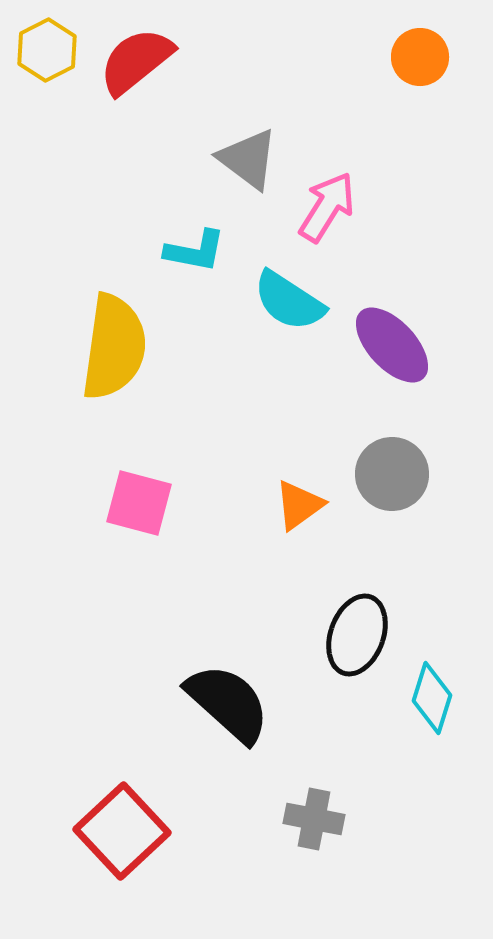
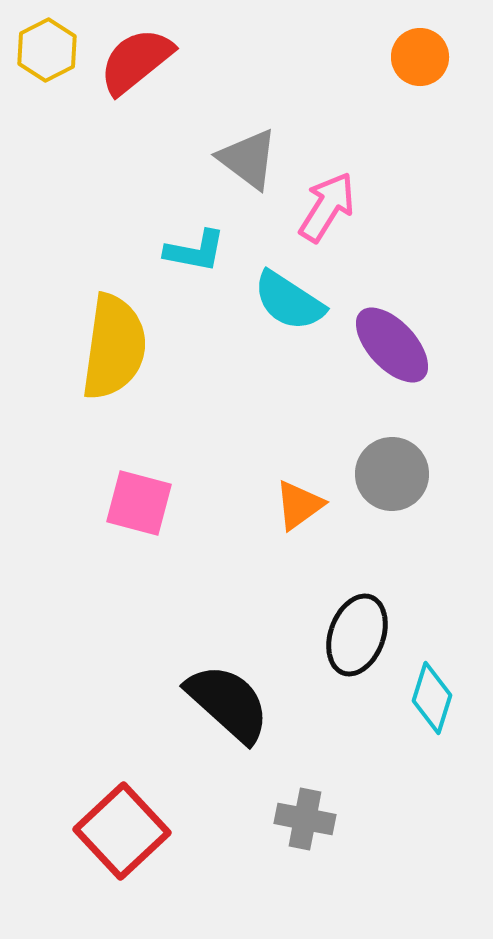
gray cross: moved 9 px left
